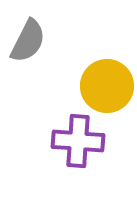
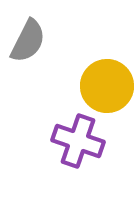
purple cross: rotated 15 degrees clockwise
